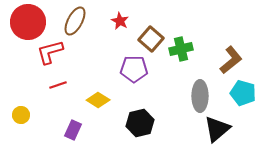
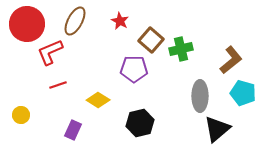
red circle: moved 1 px left, 2 px down
brown square: moved 1 px down
red L-shape: rotated 8 degrees counterclockwise
